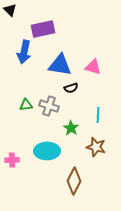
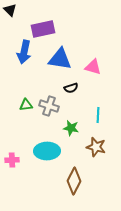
blue triangle: moved 6 px up
green star: rotated 21 degrees counterclockwise
